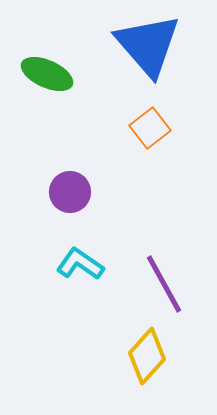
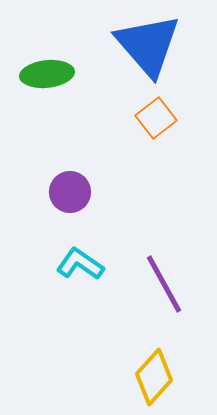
green ellipse: rotated 30 degrees counterclockwise
orange square: moved 6 px right, 10 px up
yellow diamond: moved 7 px right, 21 px down
